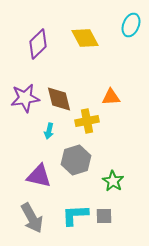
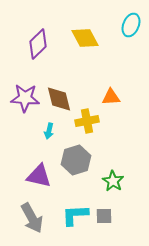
purple star: rotated 12 degrees clockwise
